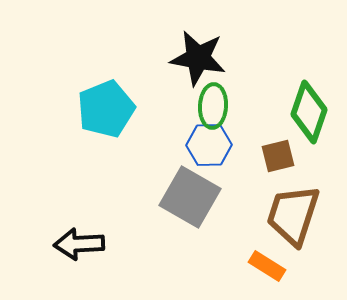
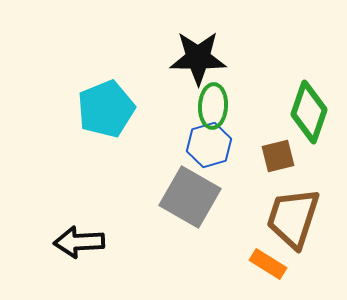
black star: rotated 10 degrees counterclockwise
blue hexagon: rotated 15 degrees counterclockwise
brown trapezoid: moved 3 px down
black arrow: moved 2 px up
orange rectangle: moved 1 px right, 2 px up
